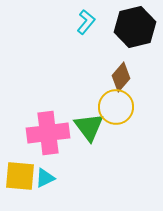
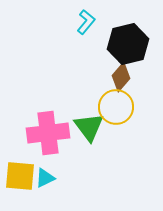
black hexagon: moved 7 px left, 17 px down
